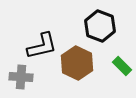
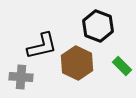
black hexagon: moved 2 px left
